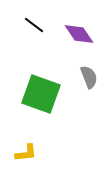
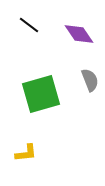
black line: moved 5 px left
gray semicircle: moved 1 px right, 3 px down
green square: rotated 36 degrees counterclockwise
